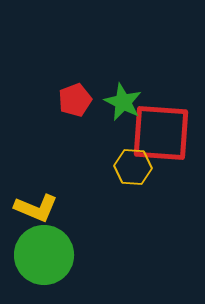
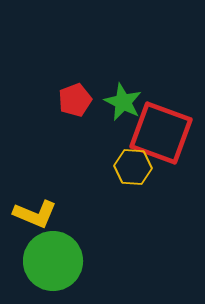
red square: rotated 16 degrees clockwise
yellow L-shape: moved 1 px left, 6 px down
green circle: moved 9 px right, 6 px down
